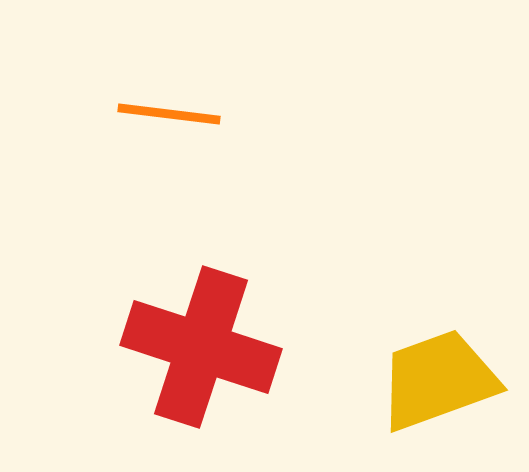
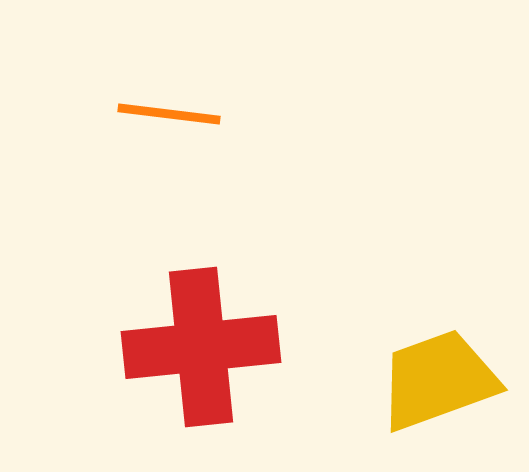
red cross: rotated 24 degrees counterclockwise
